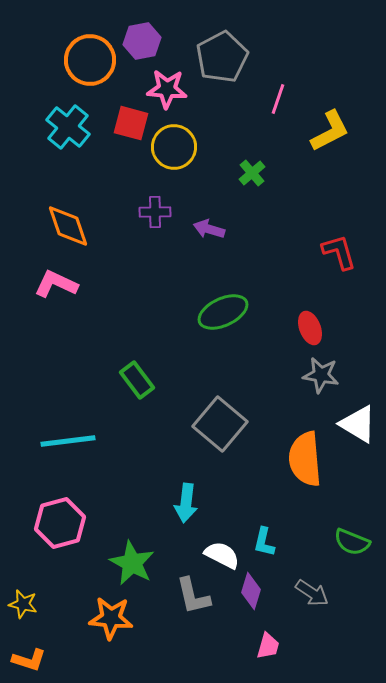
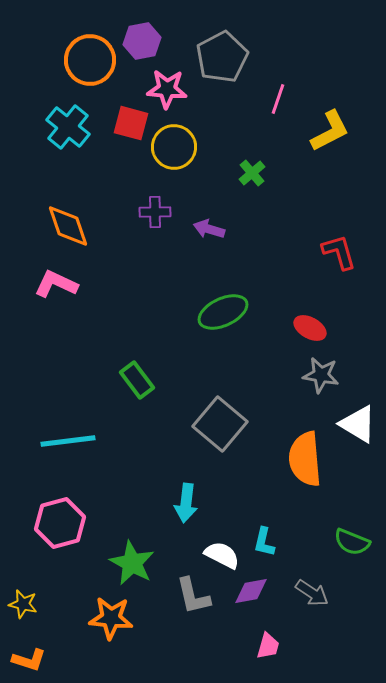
red ellipse: rotated 40 degrees counterclockwise
purple diamond: rotated 63 degrees clockwise
